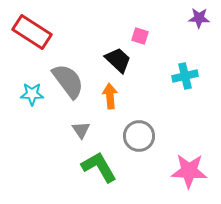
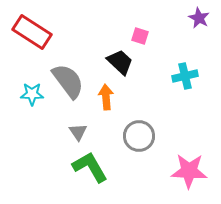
purple star: rotated 25 degrees clockwise
black trapezoid: moved 2 px right, 2 px down
orange arrow: moved 4 px left, 1 px down
gray triangle: moved 3 px left, 2 px down
green L-shape: moved 9 px left
